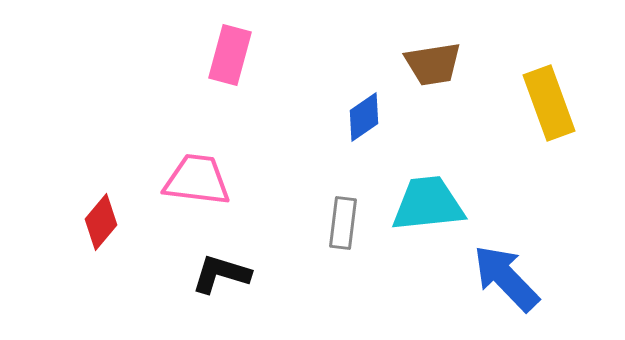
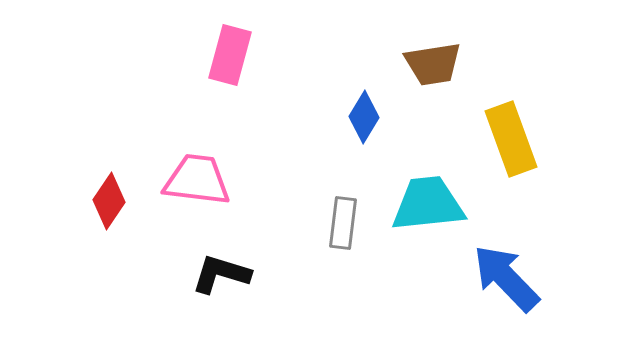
yellow rectangle: moved 38 px left, 36 px down
blue diamond: rotated 24 degrees counterclockwise
red diamond: moved 8 px right, 21 px up; rotated 6 degrees counterclockwise
